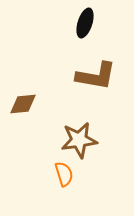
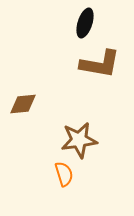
brown L-shape: moved 4 px right, 12 px up
